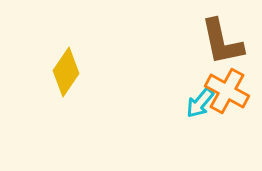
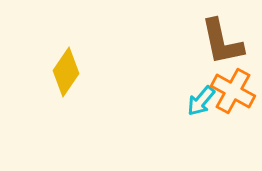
orange cross: moved 6 px right
cyan arrow: moved 1 px right, 2 px up
